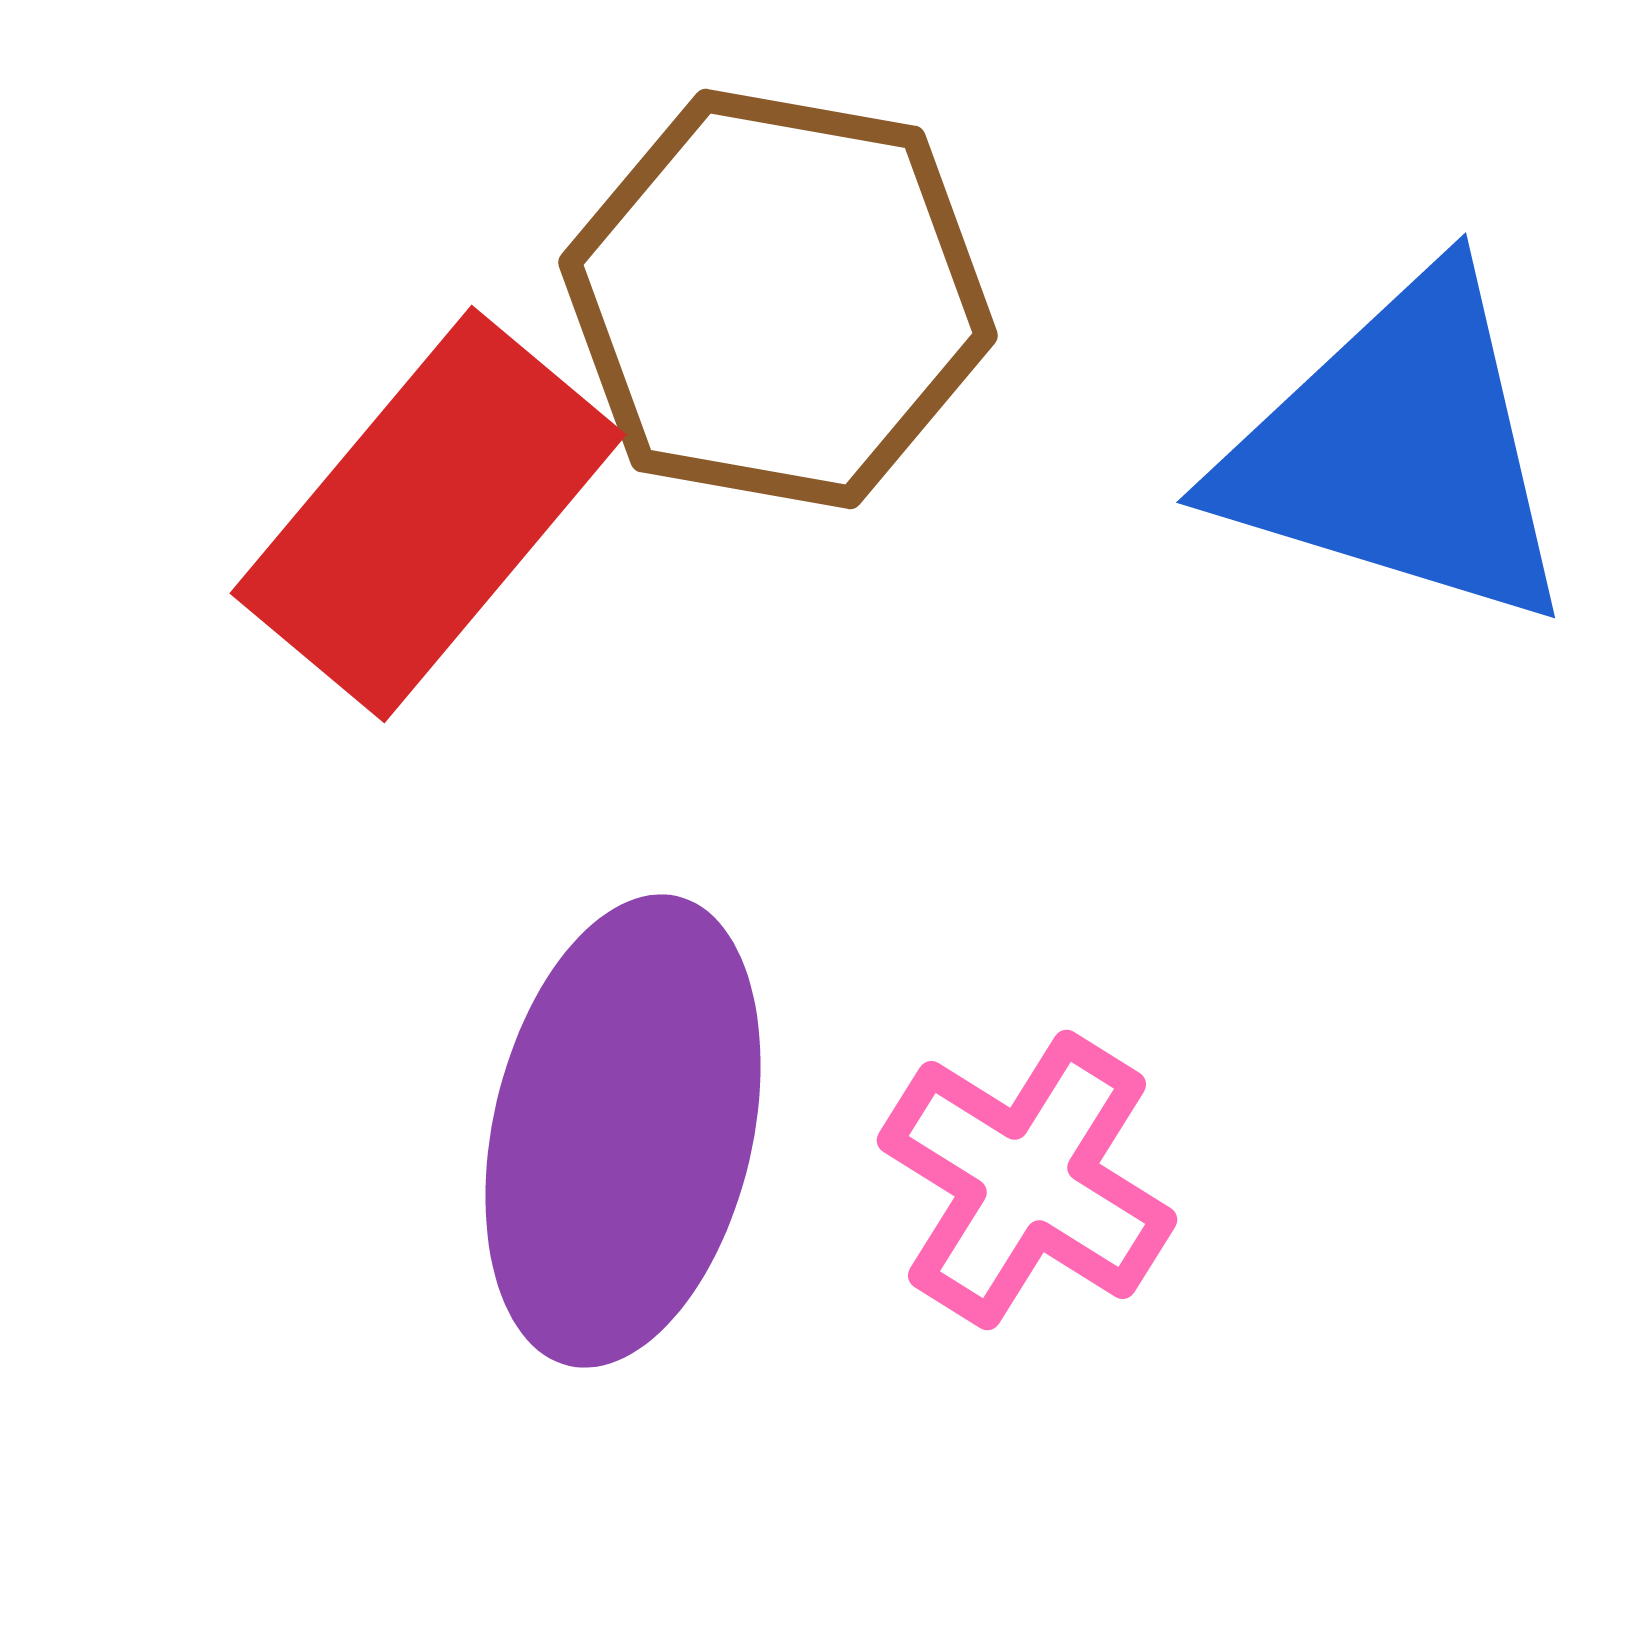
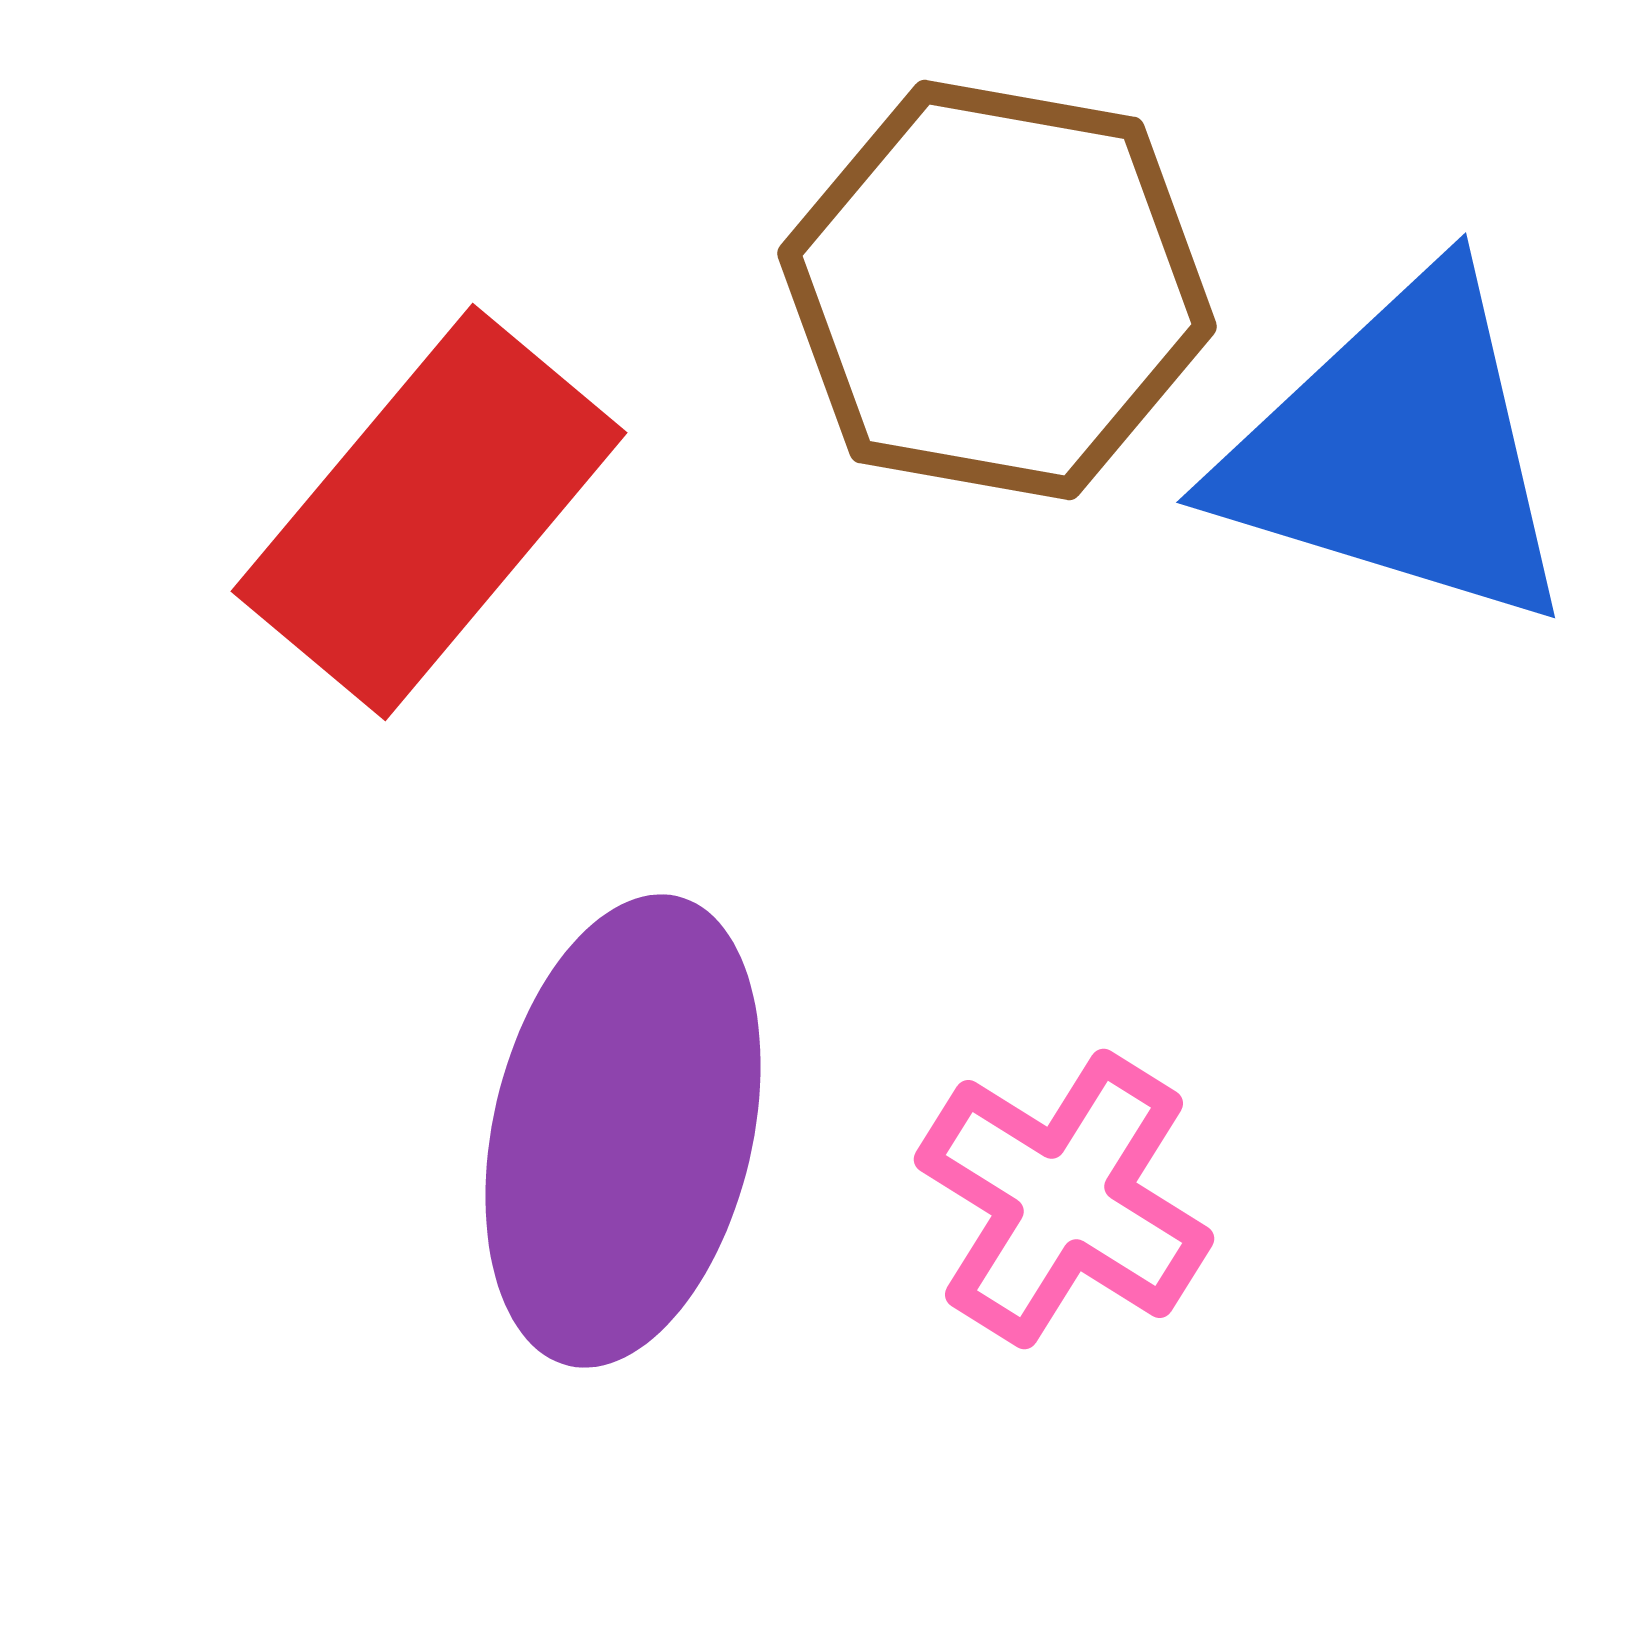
brown hexagon: moved 219 px right, 9 px up
red rectangle: moved 1 px right, 2 px up
pink cross: moved 37 px right, 19 px down
